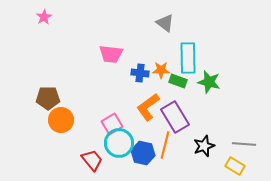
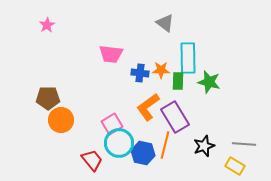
pink star: moved 3 px right, 8 px down
green rectangle: rotated 72 degrees clockwise
